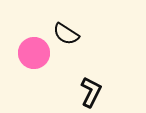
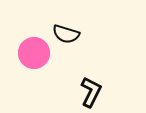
black semicircle: rotated 16 degrees counterclockwise
